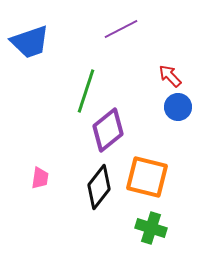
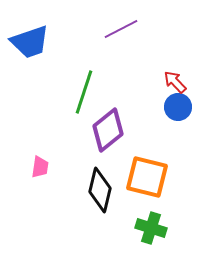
red arrow: moved 5 px right, 6 px down
green line: moved 2 px left, 1 px down
pink trapezoid: moved 11 px up
black diamond: moved 1 px right, 3 px down; rotated 24 degrees counterclockwise
